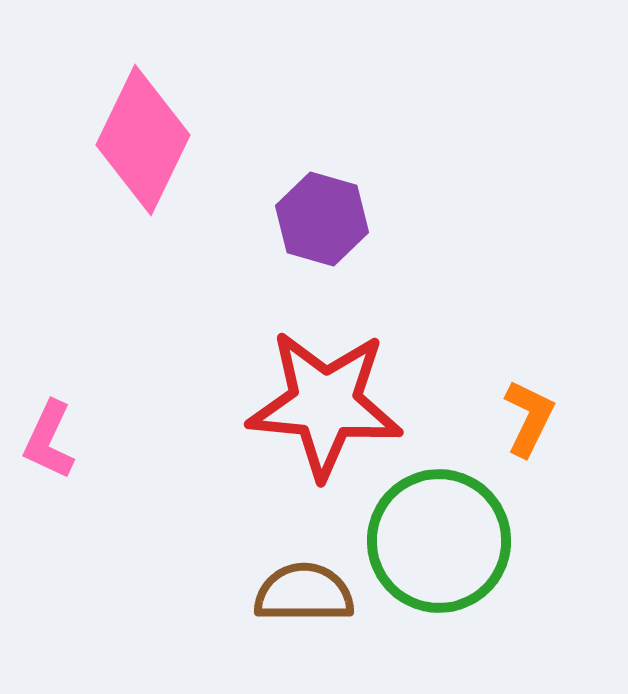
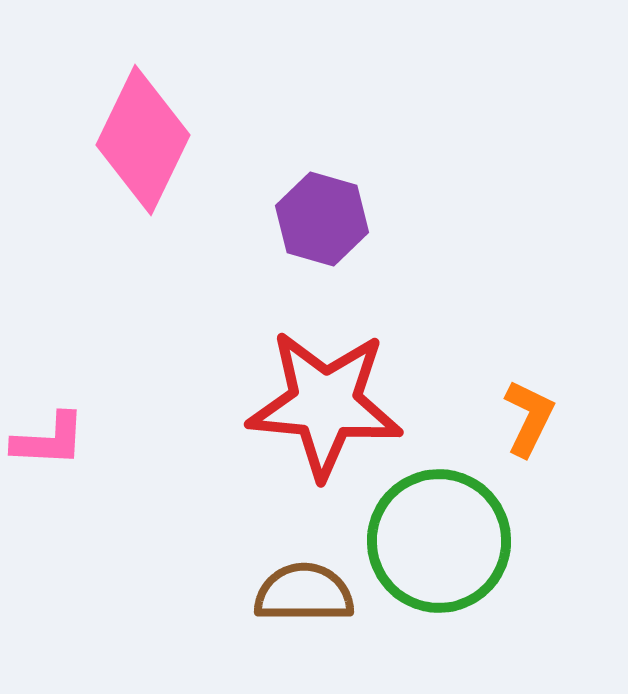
pink L-shape: rotated 112 degrees counterclockwise
